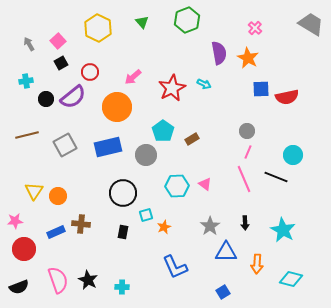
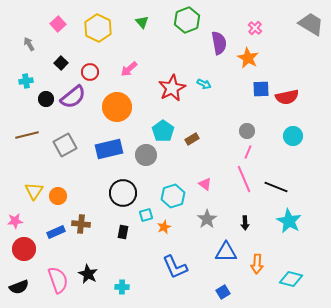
pink square at (58, 41): moved 17 px up
purple semicircle at (219, 53): moved 10 px up
black square at (61, 63): rotated 16 degrees counterclockwise
pink arrow at (133, 77): moved 4 px left, 8 px up
blue rectangle at (108, 147): moved 1 px right, 2 px down
cyan circle at (293, 155): moved 19 px up
black line at (276, 177): moved 10 px down
cyan hexagon at (177, 186): moved 4 px left, 10 px down; rotated 15 degrees counterclockwise
gray star at (210, 226): moved 3 px left, 7 px up
cyan star at (283, 230): moved 6 px right, 9 px up
black star at (88, 280): moved 6 px up
